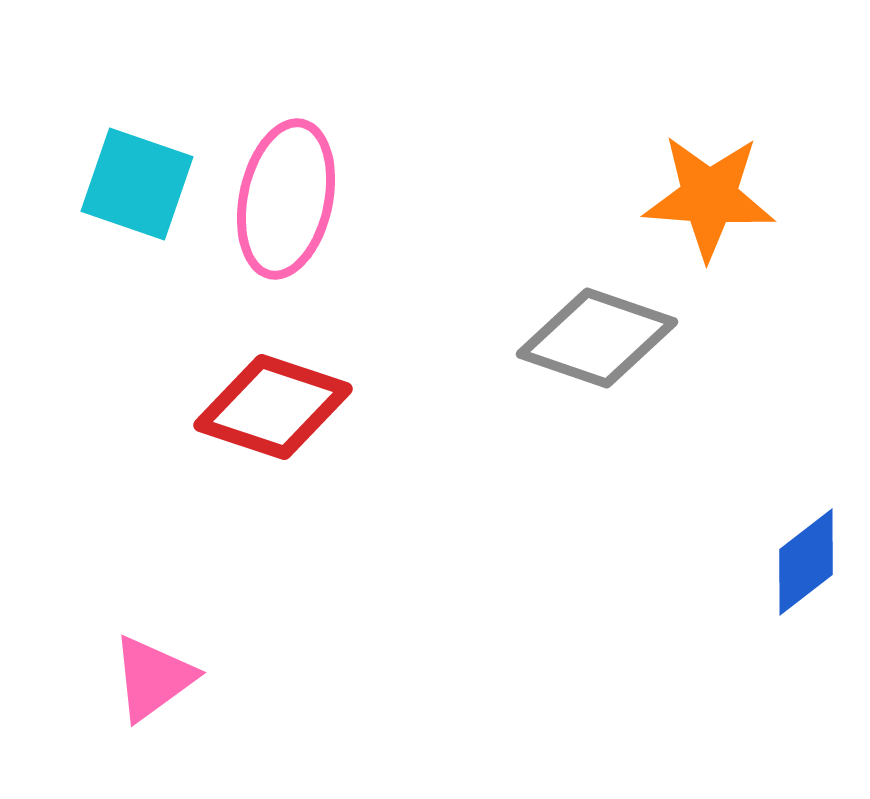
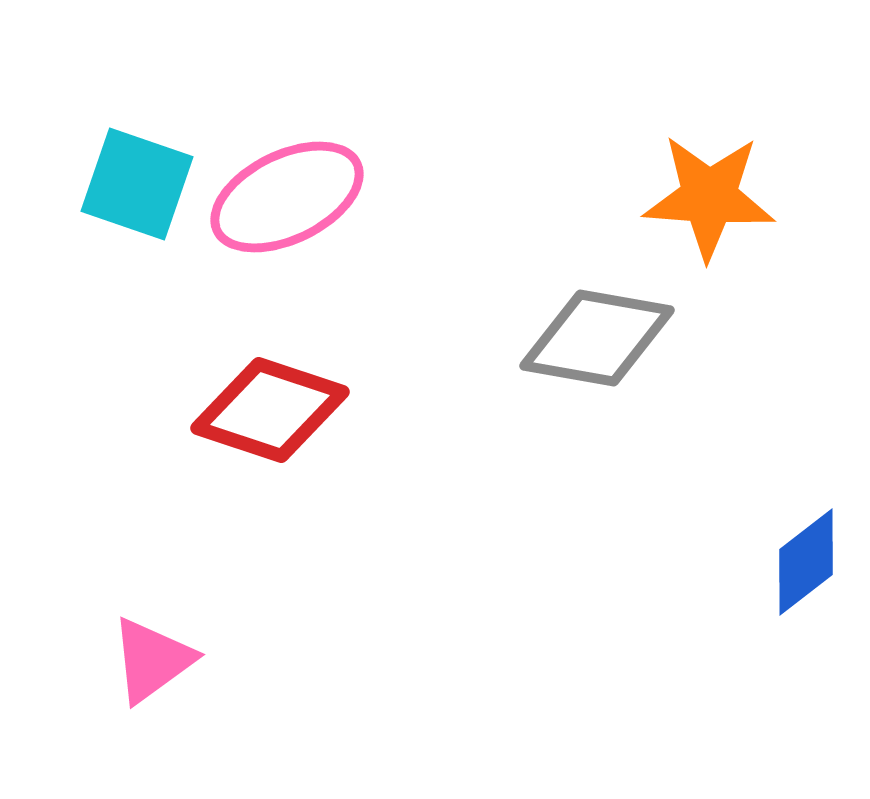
pink ellipse: moved 1 px right, 2 px up; rotated 52 degrees clockwise
gray diamond: rotated 9 degrees counterclockwise
red diamond: moved 3 px left, 3 px down
pink triangle: moved 1 px left, 18 px up
